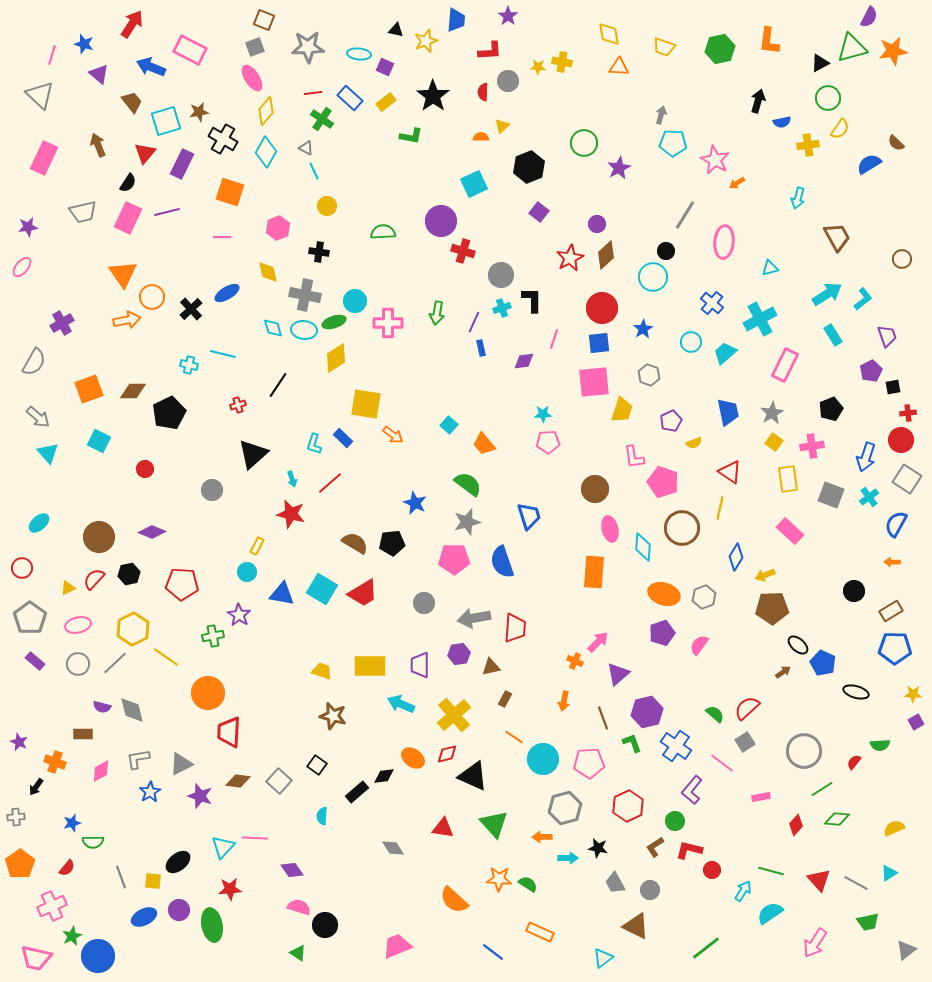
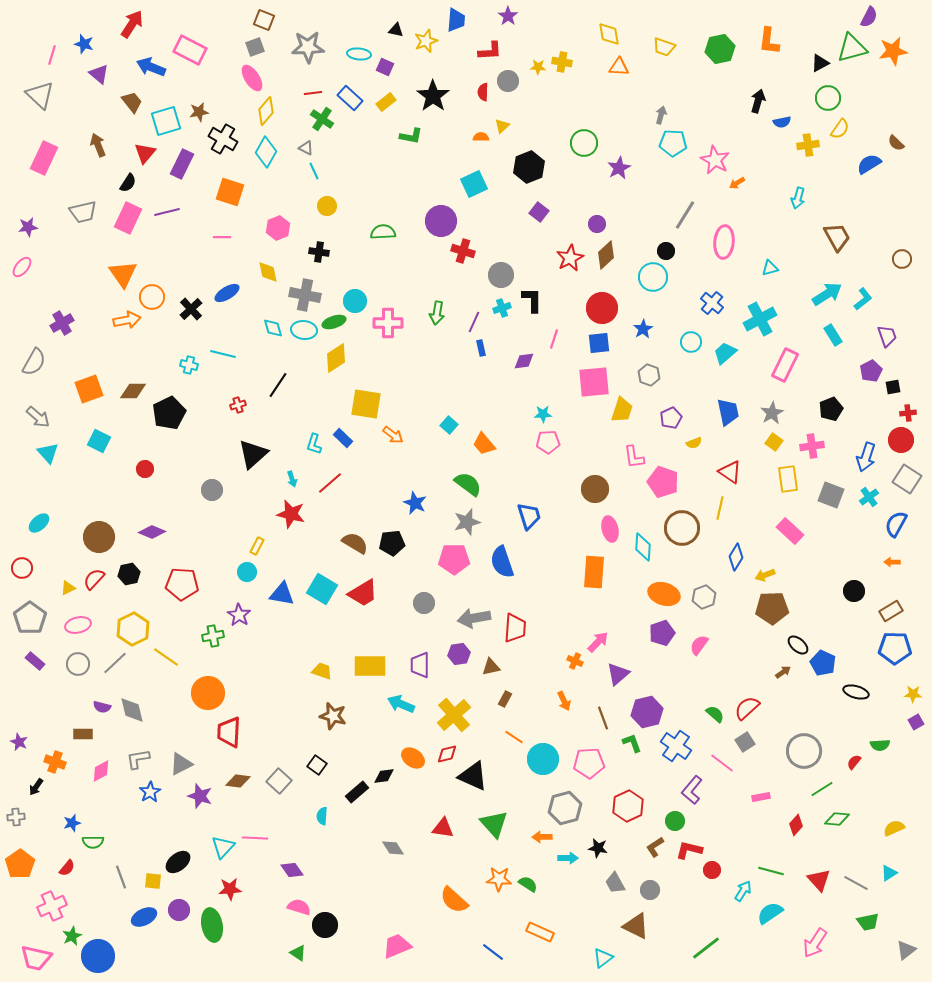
purple pentagon at (671, 421): moved 3 px up
orange arrow at (564, 701): rotated 36 degrees counterclockwise
